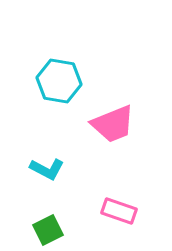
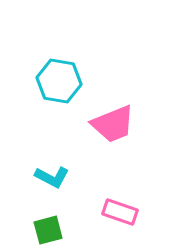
cyan L-shape: moved 5 px right, 8 px down
pink rectangle: moved 1 px right, 1 px down
green square: rotated 12 degrees clockwise
